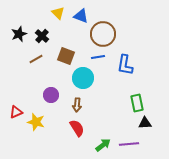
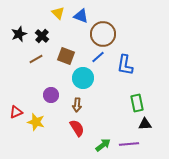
blue line: rotated 32 degrees counterclockwise
black triangle: moved 1 px down
